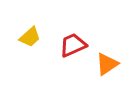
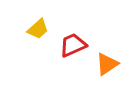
yellow trapezoid: moved 8 px right, 8 px up
